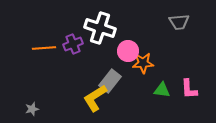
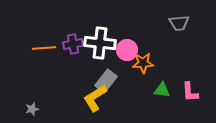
gray trapezoid: moved 1 px down
white cross: moved 15 px down; rotated 12 degrees counterclockwise
purple cross: rotated 12 degrees clockwise
pink circle: moved 1 px left, 1 px up
gray rectangle: moved 4 px left
pink L-shape: moved 1 px right, 3 px down
